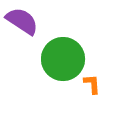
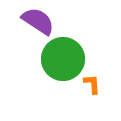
purple semicircle: moved 16 px right
